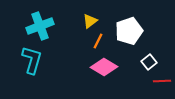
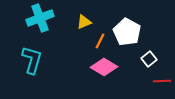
yellow triangle: moved 6 px left, 1 px down; rotated 14 degrees clockwise
cyan cross: moved 8 px up
white pentagon: moved 2 px left, 1 px down; rotated 24 degrees counterclockwise
orange line: moved 2 px right
white square: moved 3 px up
